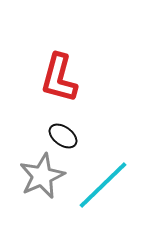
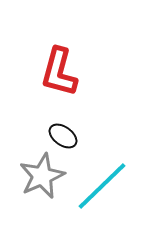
red L-shape: moved 6 px up
cyan line: moved 1 px left, 1 px down
